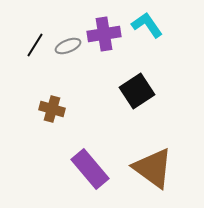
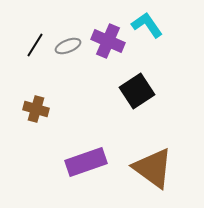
purple cross: moved 4 px right, 7 px down; rotated 32 degrees clockwise
brown cross: moved 16 px left
purple rectangle: moved 4 px left, 7 px up; rotated 69 degrees counterclockwise
